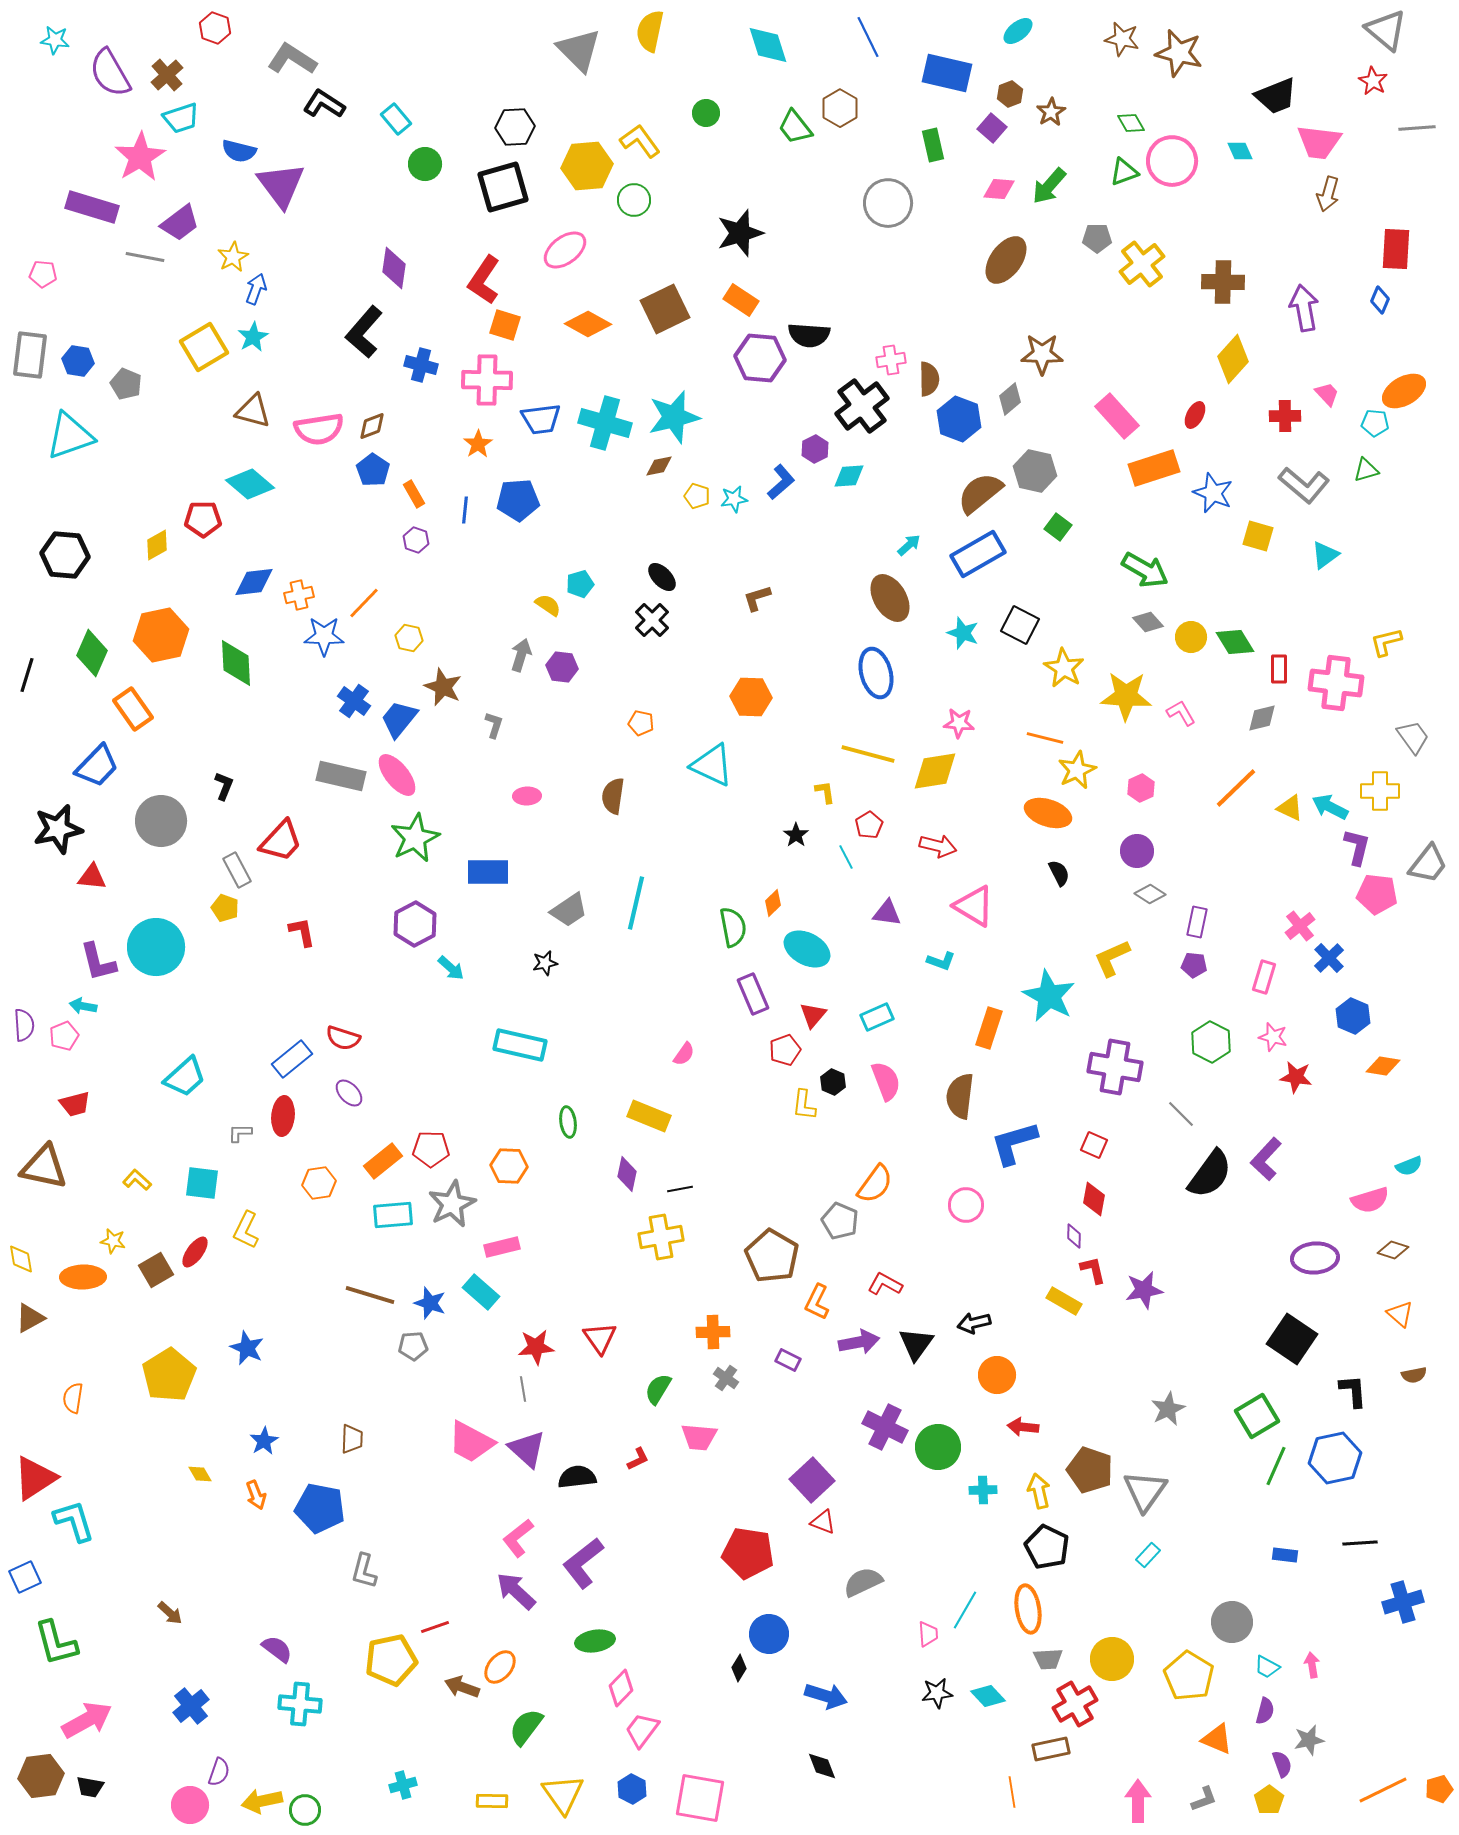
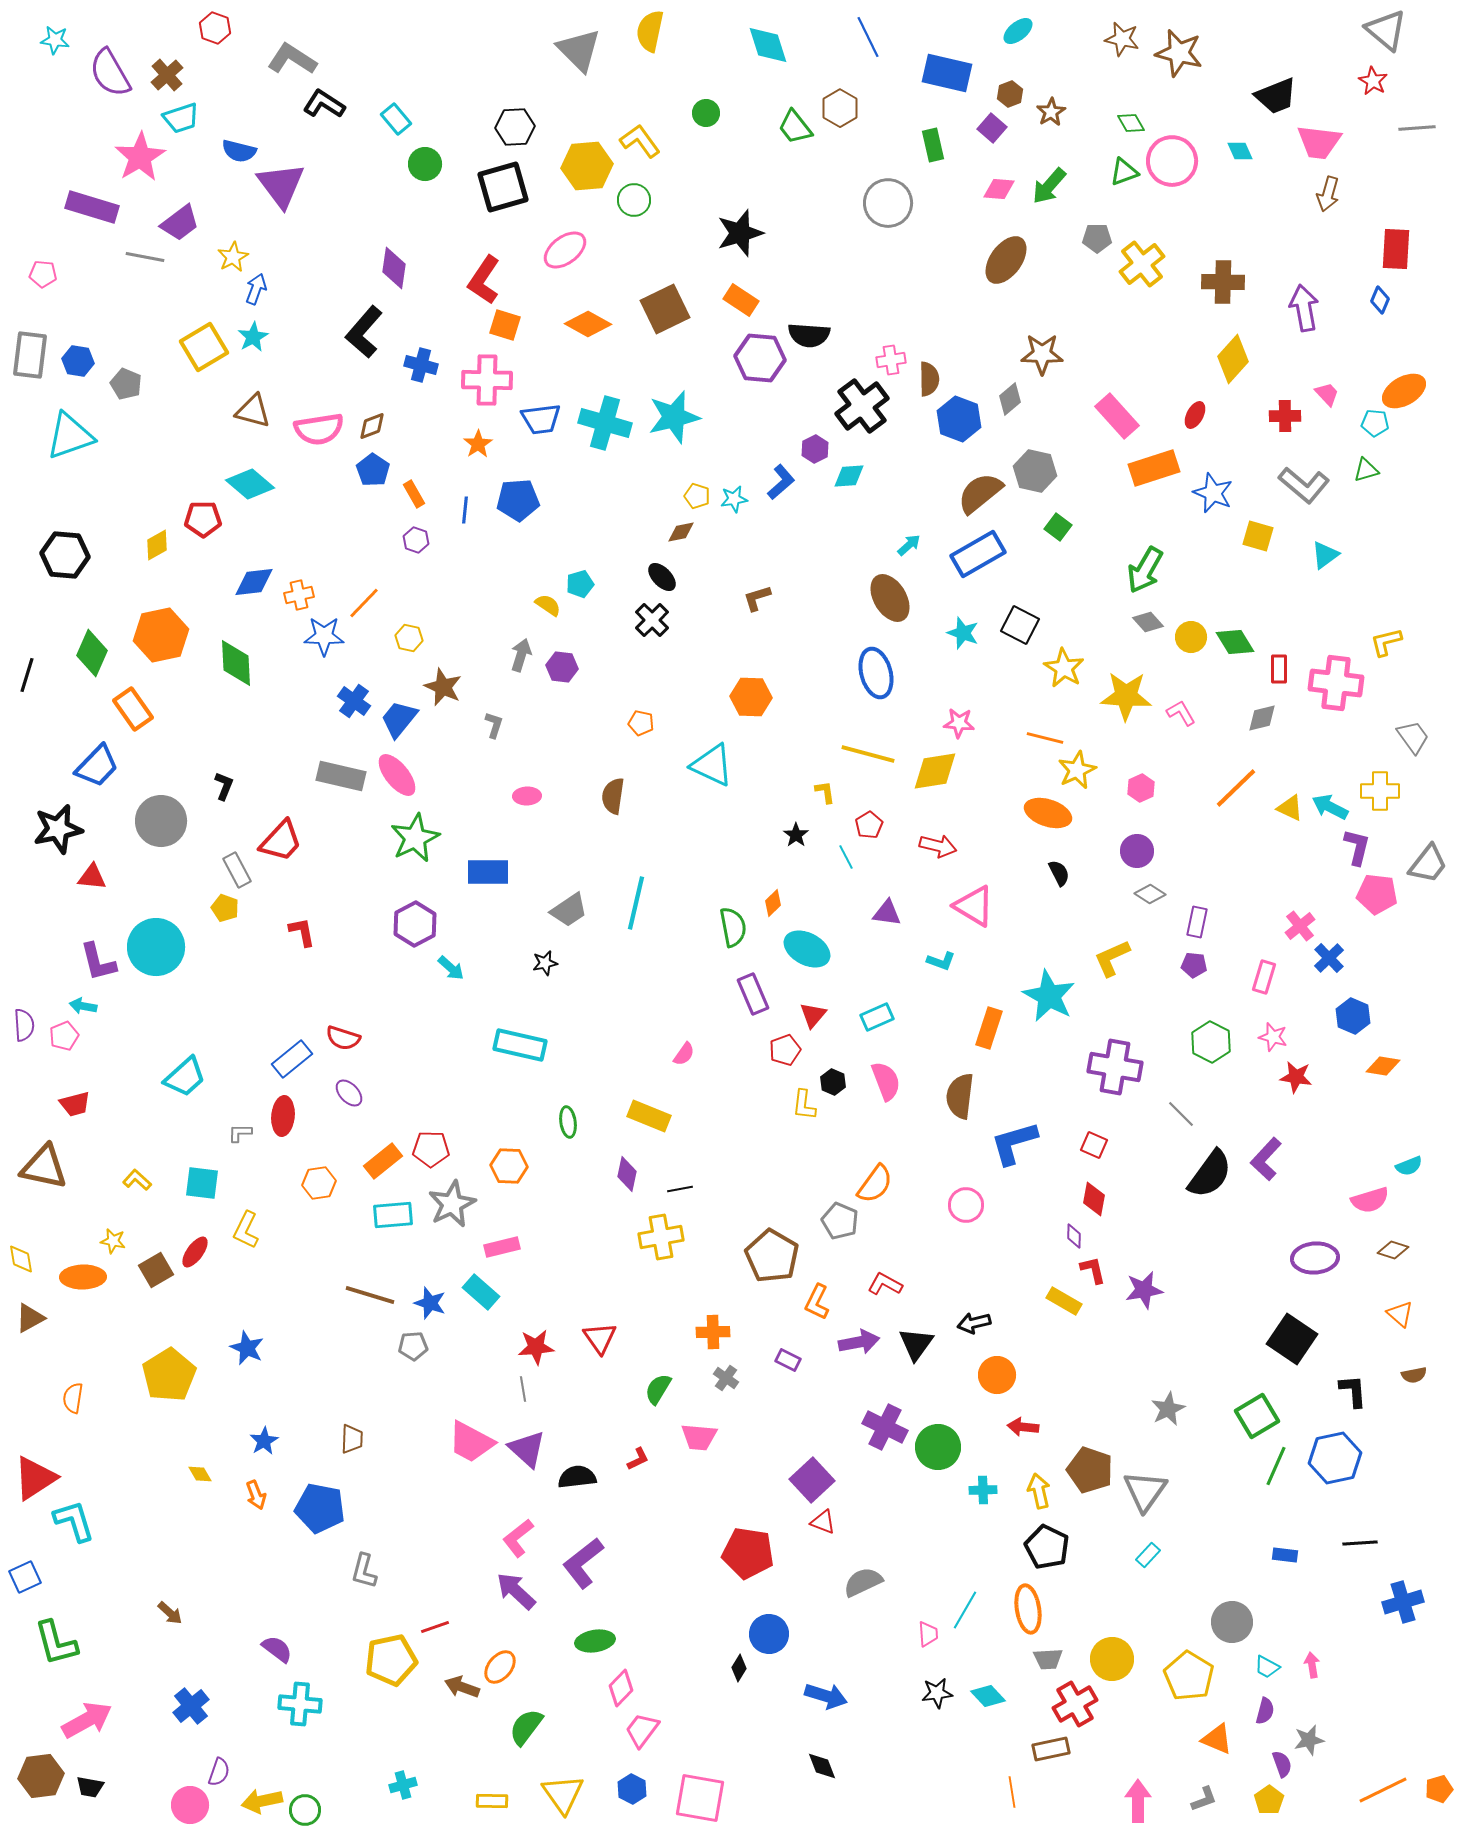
brown diamond at (659, 466): moved 22 px right, 66 px down
green arrow at (1145, 570): rotated 90 degrees clockwise
